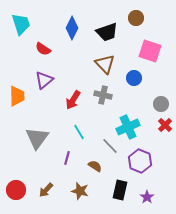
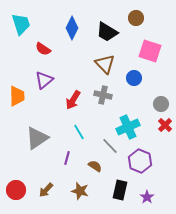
black trapezoid: rotated 50 degrees clockwise
gray triangle: rotated 20 degrees clockwise
